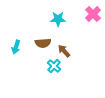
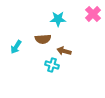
brown semicircle: moved 4 px up
cyan arrow: rotated 16 degrees clockwise
brown arrow: rotated 32 degrees counterclockwise
cyan cross: moved 2 px left, 1 px up; rotated 24 degrees counterclockwise
